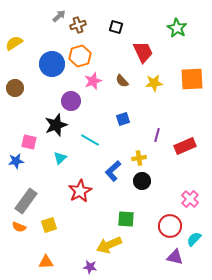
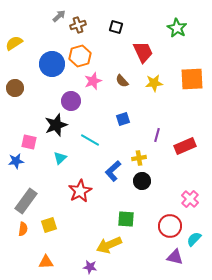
orange semicircle: moved 4 px right, 2 px down; rotated 104 degrees counterclockwise
